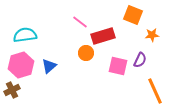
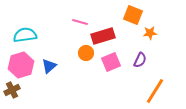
pink line: rotated 21 degrees counterclockwise
orange star: moved 2 px left, 2 px up
pink square: moved 7 px left, 4 px up; rotated 36 degrees counterclockwise
orange line: rotated 56 degrees clockwise
